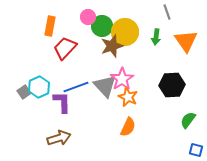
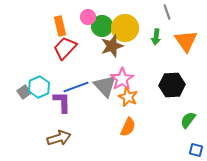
orange rectangle: moved 10 px right; rotated 24 degrees counterclockwise
yellow circle: moved 4 px up
